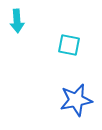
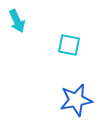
cyan arrow: rotated 20 degrees counterclockwise
